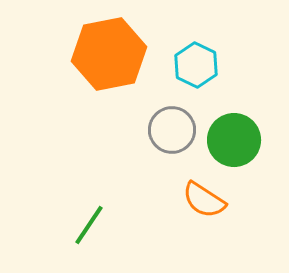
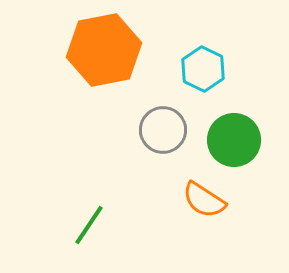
orange hexagon: moved 5 px left, 4 px up
cyan hexagon: moved 7 px right, 4 px down
gray circle: moved 9 px left
